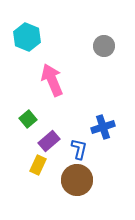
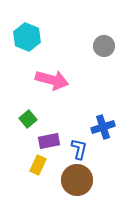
pink arrow: rotated 128 degrees clockwise
purple rectangle: rotated 30 degrees clockwise
